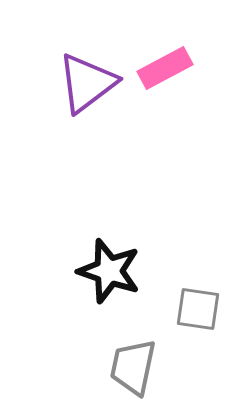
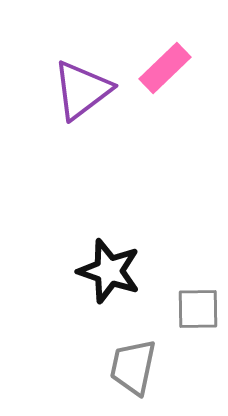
pink rectangle: rotated 16 degrees counterclockwise
purple triangle: moved 5 px left, 7 px down
gray square: rotated 9 degrees counterclockwise
